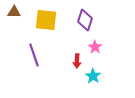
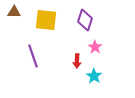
purple line: moved 1 px left, 1 px down
cyan star: moved 1 px right
